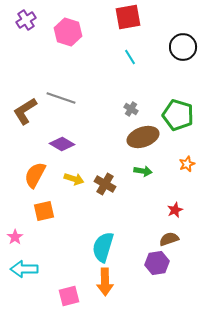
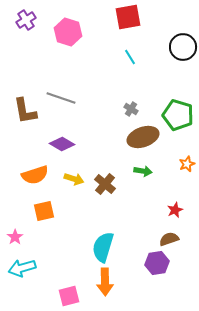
brown L-shape: rotated 68 degrees counterclockwise
orange semicircle: rotated 136 degrees counterclockwise
brown cross: rotated 10 degrees clockwise
cyan arrow: moved 2 px left, 1 px up; rotated 16 degrees counterclockwise
